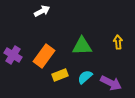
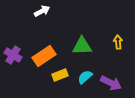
orange rectangle: rotated 20 degrees clockwise
